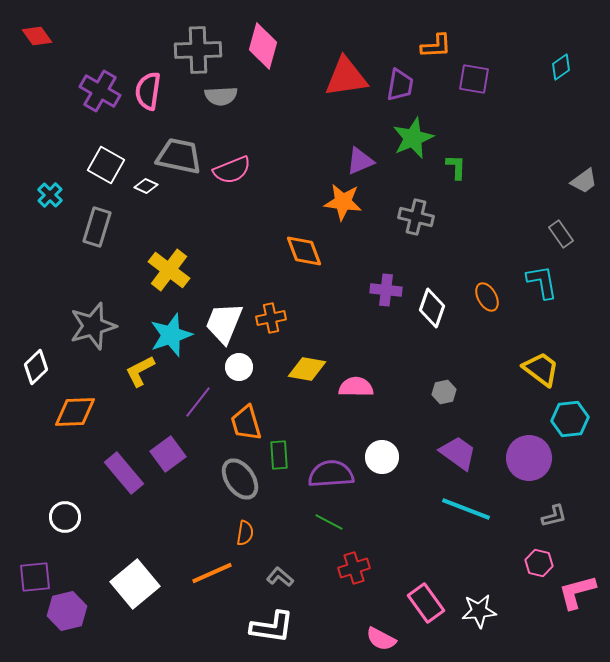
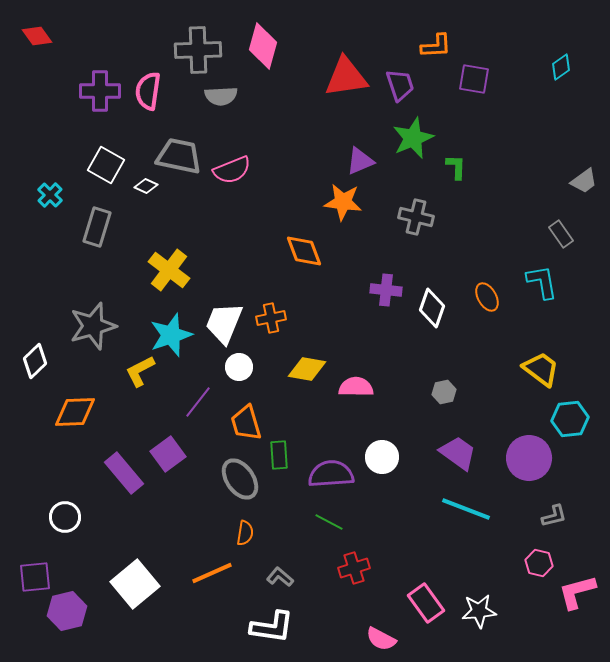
purple trapezoid at (400, 85): rotated 28 degrees counterclockwise
purple cross at (100, 91): rotated 30 degrees counterclockwise
white diamond at (36, 367): moved 1 px left, 6 px up
